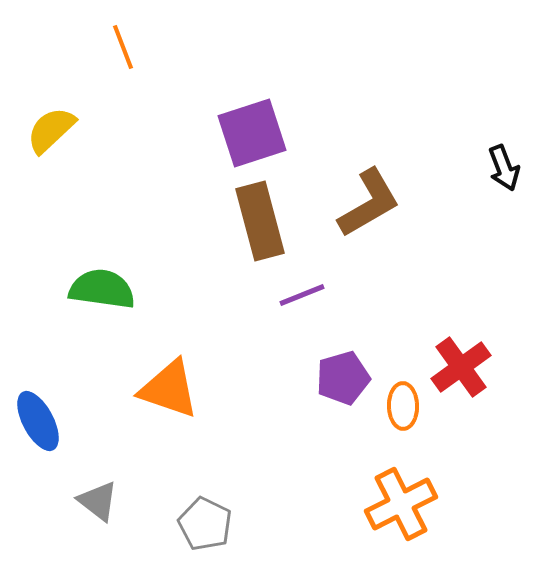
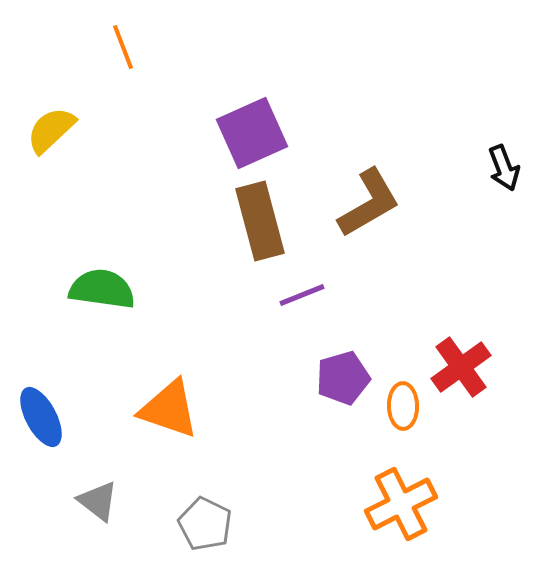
purple square: rotated 6 degrees counterclockwise
orange triangle: moved 20 px down
blue ellipse: moved 3 px right, 4 px up
